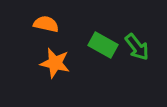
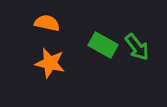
orange semicircle: moved 1 px right, 1 px up
orange star: moved 5 px left
